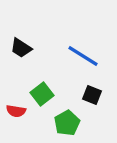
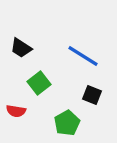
green square: moved 3 px left, 11 px up
